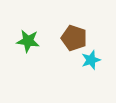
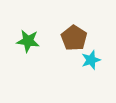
brown pentagon: rotated 15 degrees clockwise
